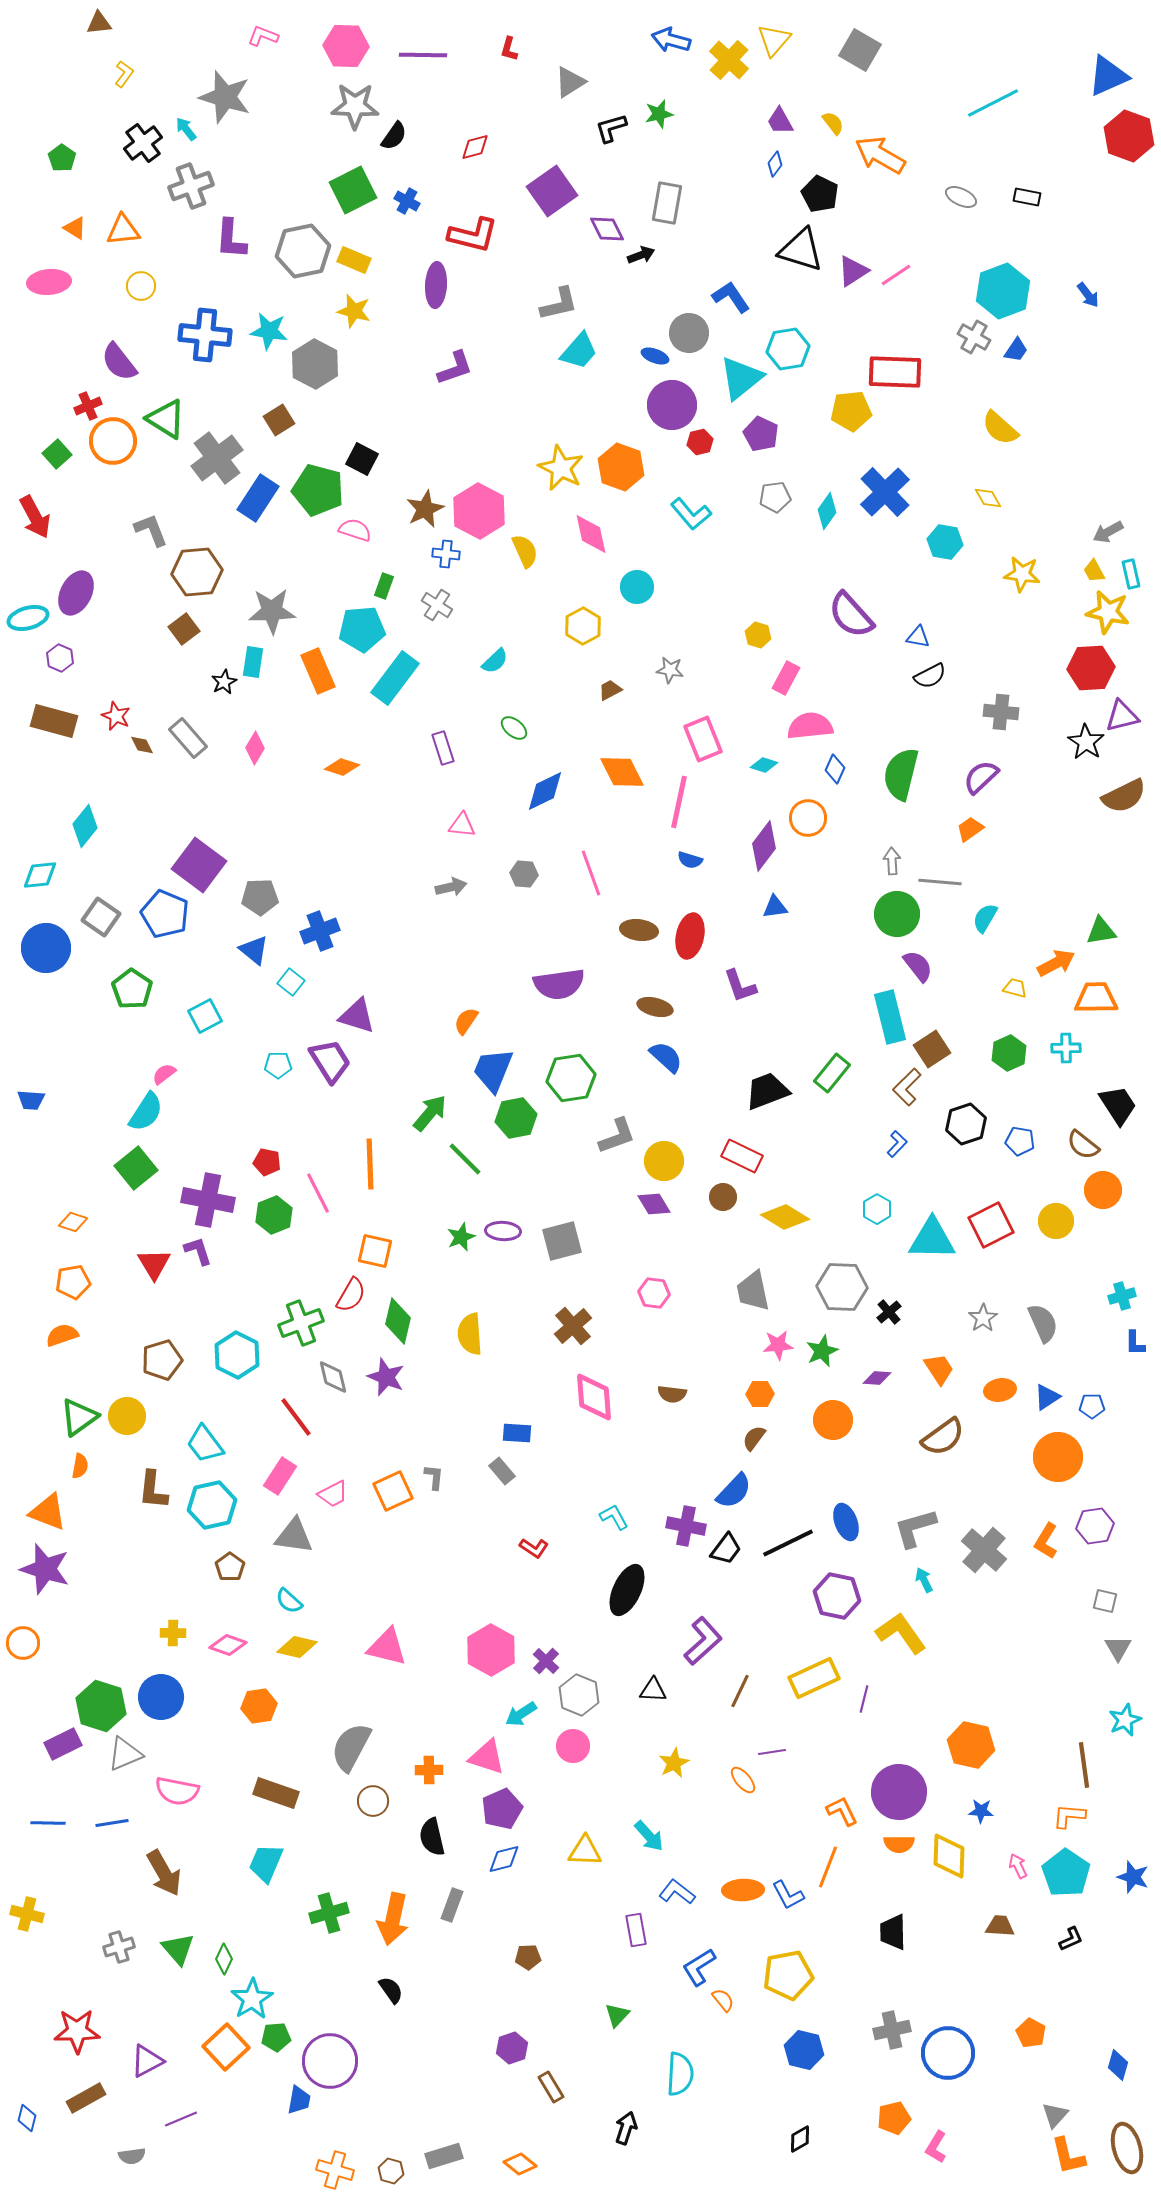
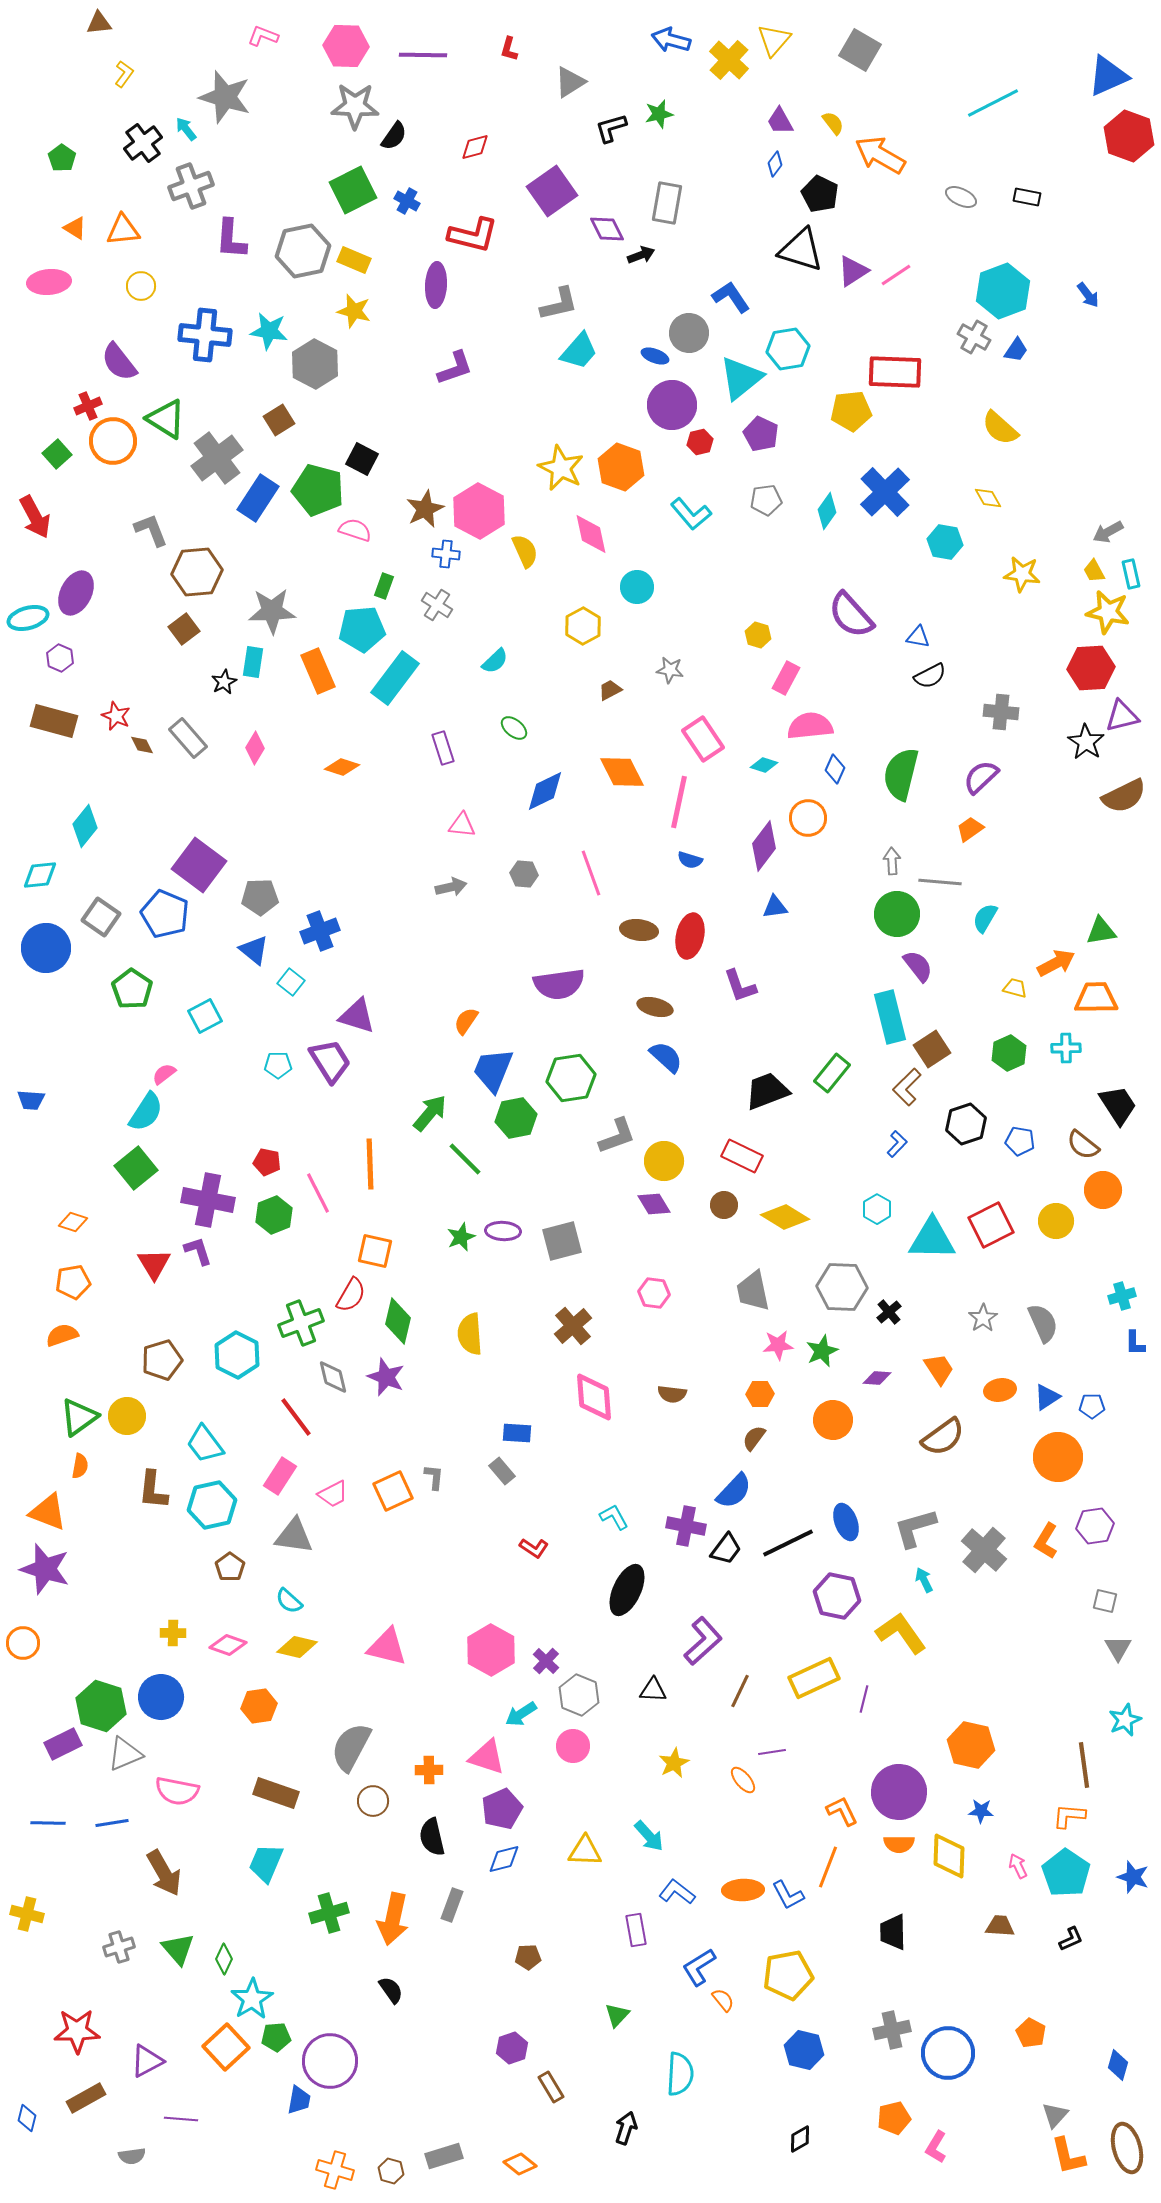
gray pentagon at (775, 497): moved 9 px left, 3 px down
pink rectangle at (703, 739): rotated 12 degrees counterclockwise
brown circle at (723, 1197): moved 1 px right, 8 px down
purple line at (181, 2119): rotated 28 degrees clockwise
